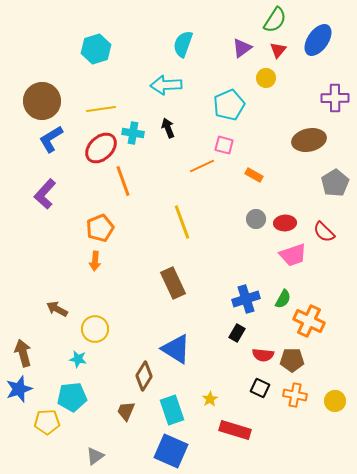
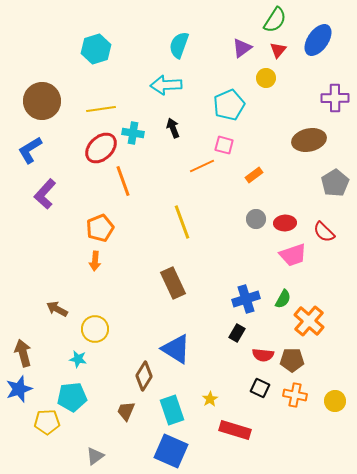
cyan semicircle at (183, 44): moved 4 px left, 1 px down
black arrow at (168, 128): moved 5 px right
blue L-shape at (51, 139): moved 21 px left, 11 px down
orange rectangle at (254, 175): rotated 66 degrees counterclockwise
orange cross at (309, 321): rotated 16 degrees clockwise
